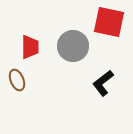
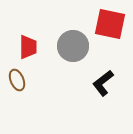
red square: moved 1 px right, 2 px down
red trapezoid: moved 2 px left
